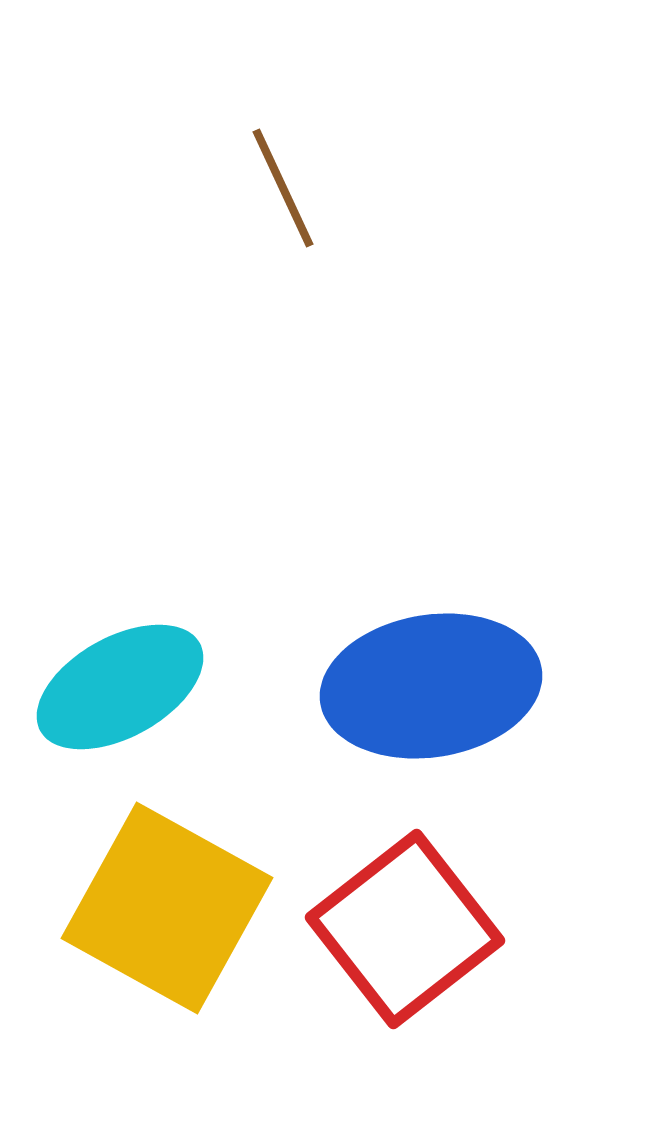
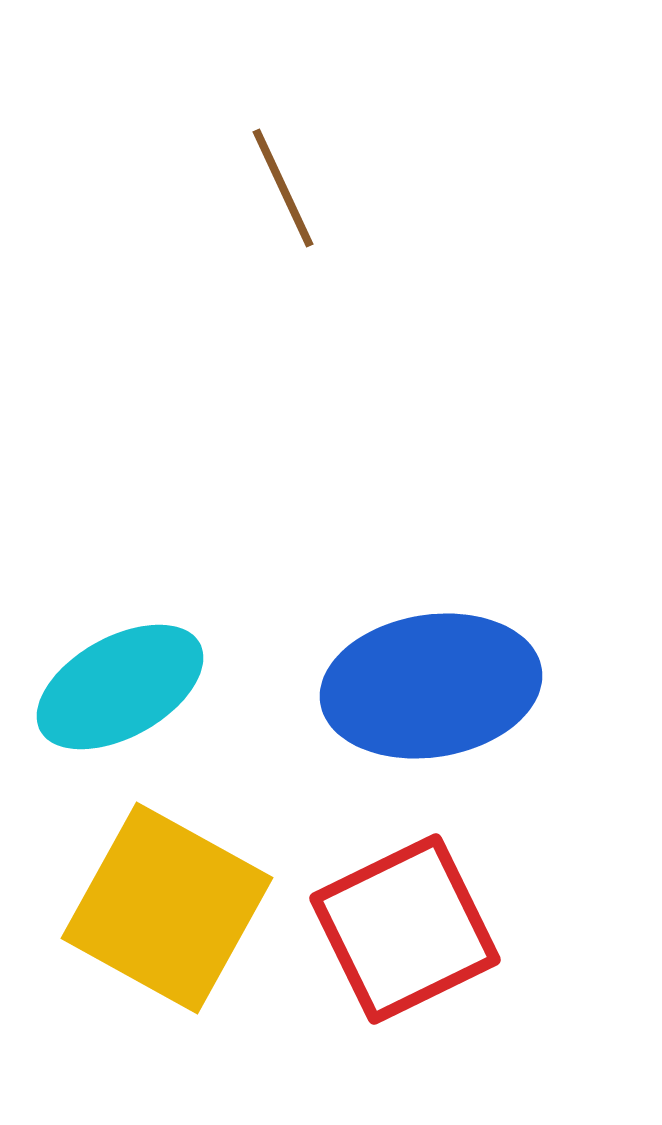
red square: rotated 12 degrees clockwise
